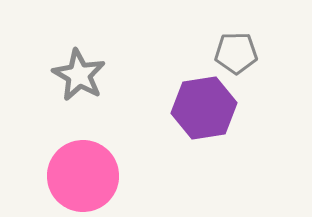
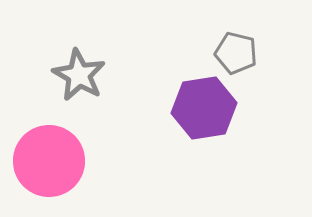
gray pentagon: rotated 15 degrees clockwise
pink circle: moved 34 px left, 15 px up
